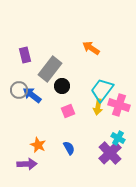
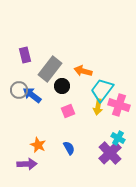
orange arrow: moved 8 px left, 23 px down; rotated 18 degrees counterclockwise
